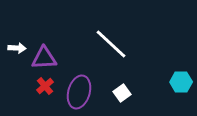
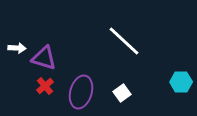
white line: moved 13 px right, 3 px up
purple triangle: rotated 20 degrees clockwise
purple ellipse: moved 2 px right
